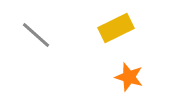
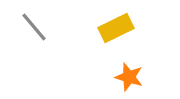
gray line: moved 2 px left, 8 px up; rotated 8 degrees clockwise
